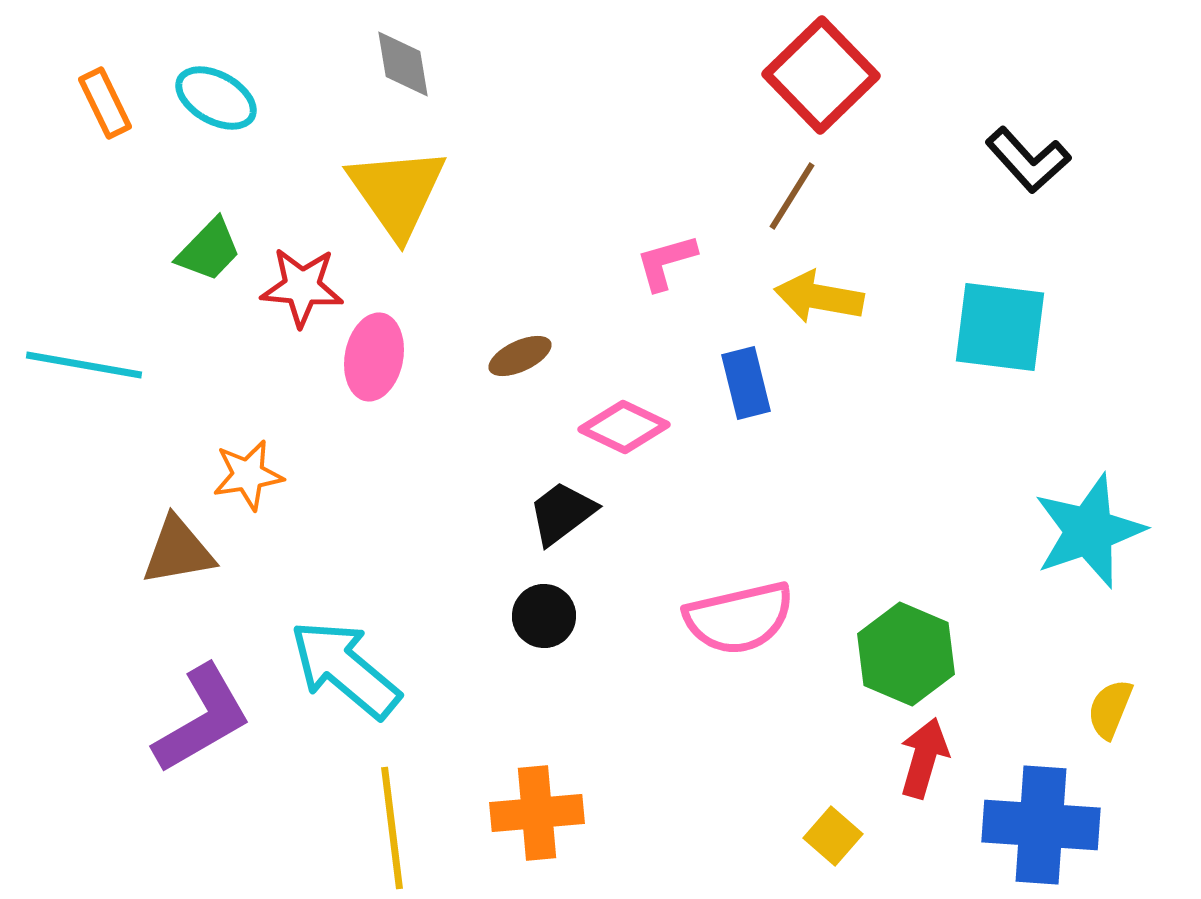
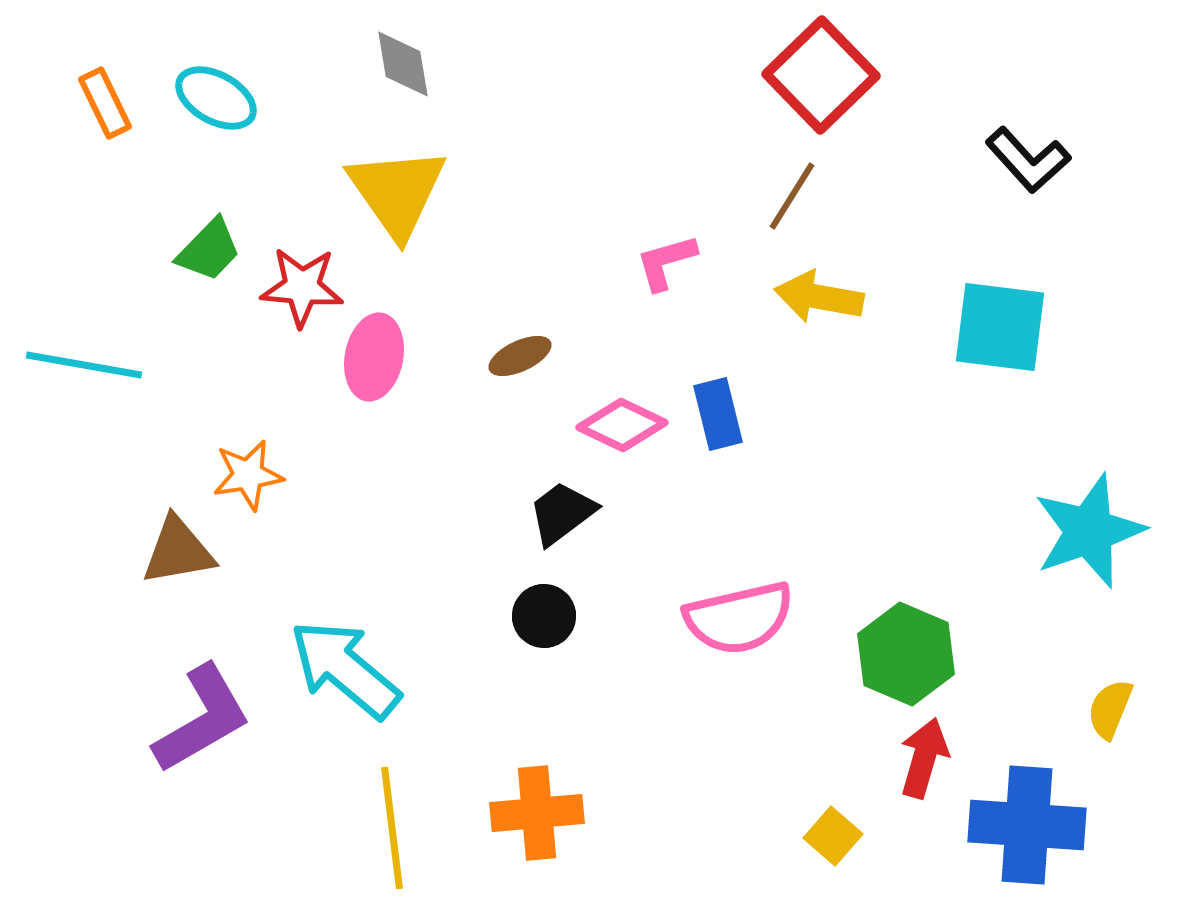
blue rectangle: moved 28 px left, 31 px down
pink diamond: moved 2 px left, 2 px up
blue cross: moved 14 px left
